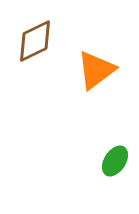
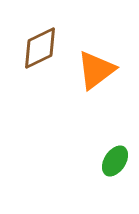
brown diamond: moved 5 px right, 7 px down
